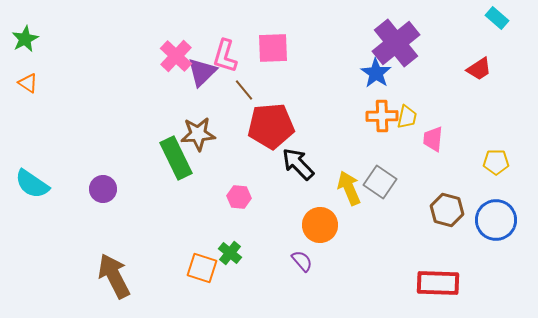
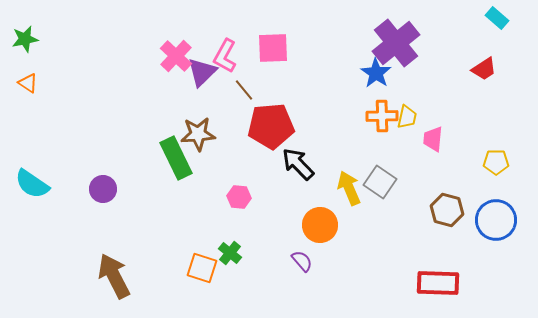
green star: rotated 16 degrees clockwise
pink L-shape: rotated 12 degrees clockwise
red trapezoid: moved 5 px right
